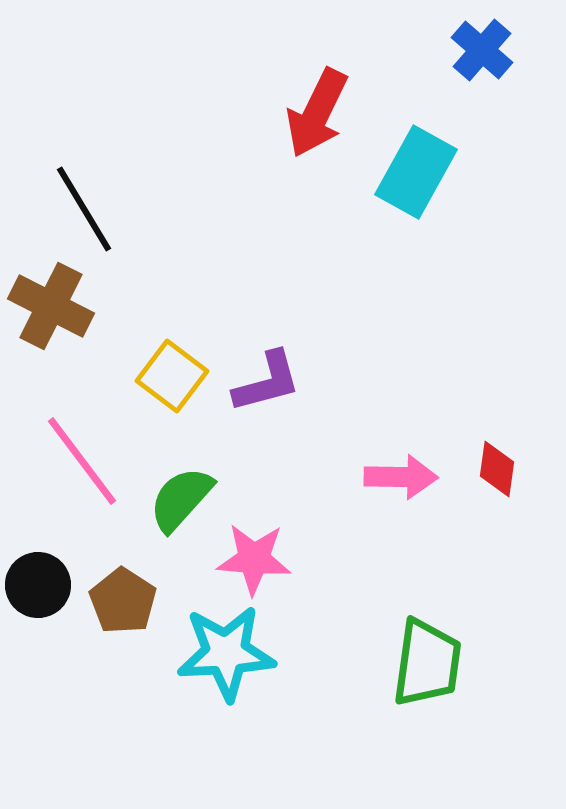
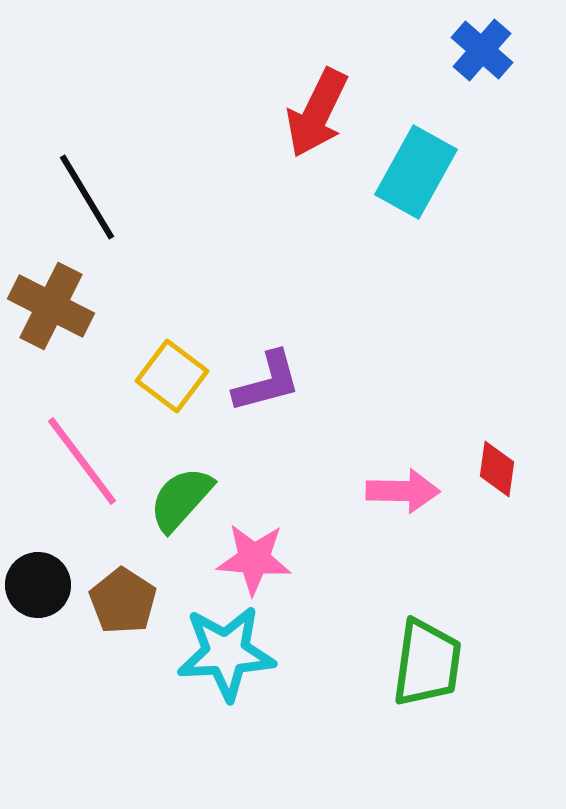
black line: moved 3 px right, 12 px up
pink arrow: moved 2 px right, 14 px down
